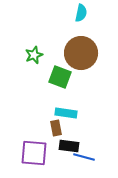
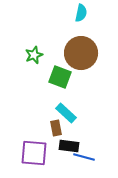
cyan rectangle: rotated 35 degrees clockwise
